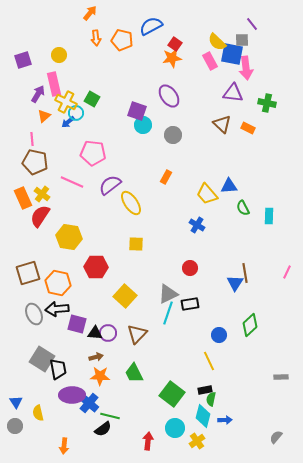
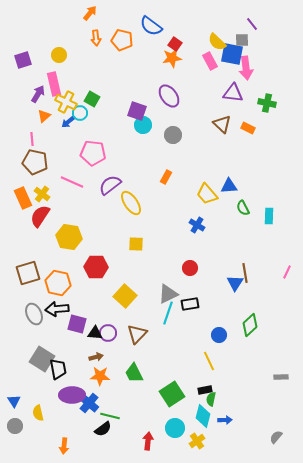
blue semicircle at (151, 26): rotated 115 degrees counterclockwise
cyan circle at (76, 113): moved 4 px right
green square at (172, 394): rotated 20 degrees clockwise
blue triangle at (16, 402): moved 2 px left, 1 px up
